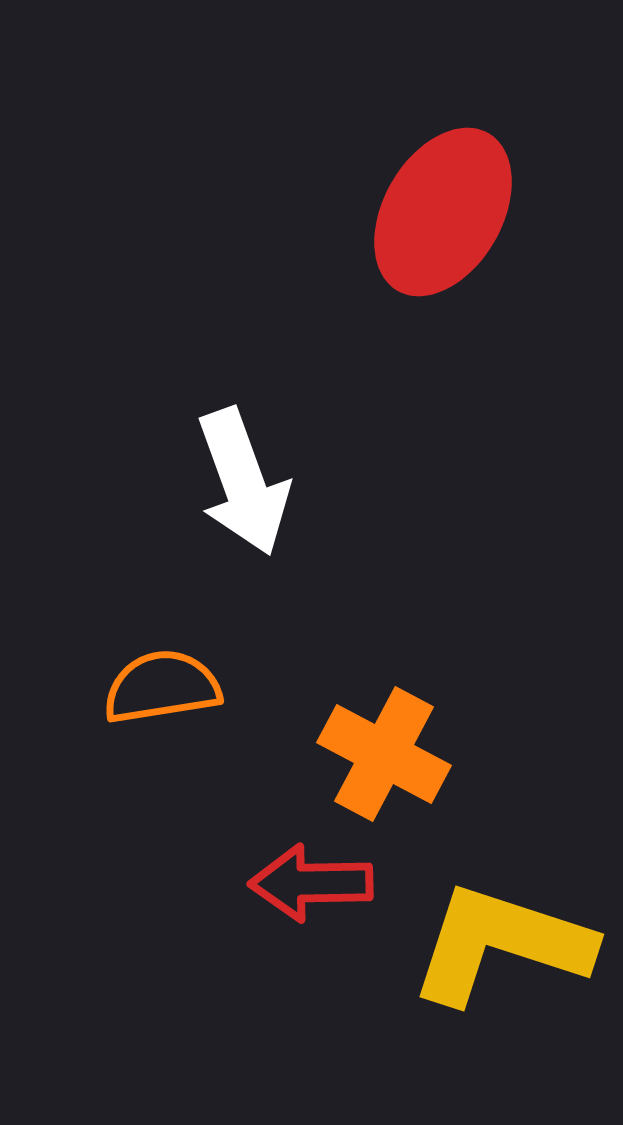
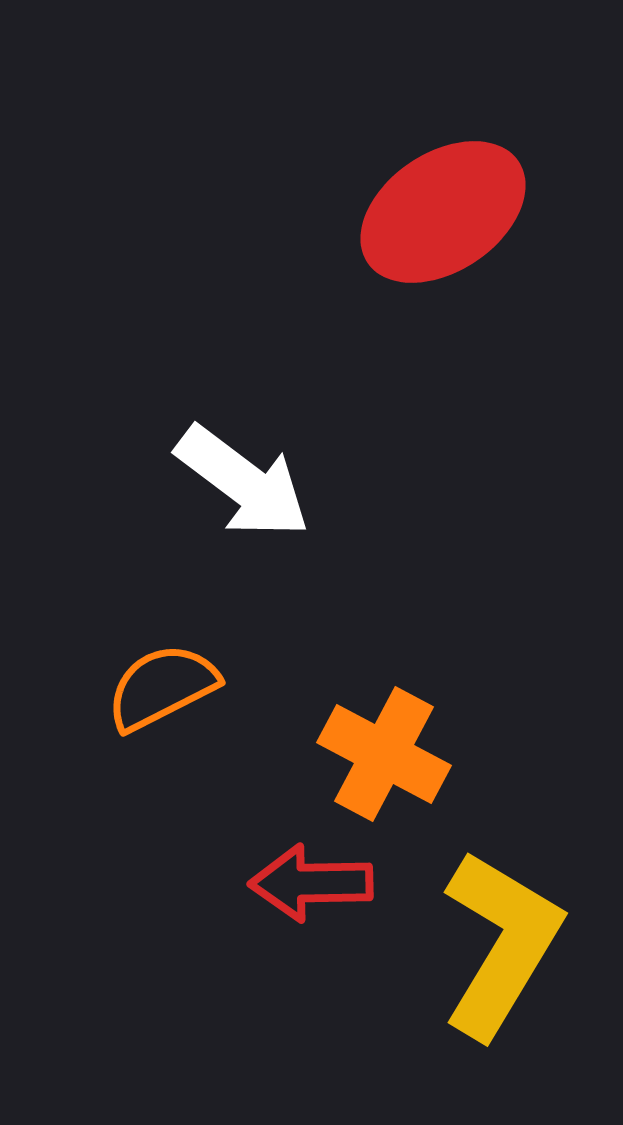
red ellipse: rotated 26 degrees clockwise
white arrow: rotated 33 degrees counterclockwise
orange semicircle: rotated 18 degrees counterclockwise
yellow L-shape: rotated 103 degrees clockwise
